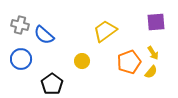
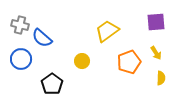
yellow trapezoid: moved 2 px right
blue semicircle: moved 2 px left, 3 px down
yellow arrow: moved 3 px right
yellow semicircle: moved 10 px right, 6 px down; rotated 40 degrees counterclockwise
